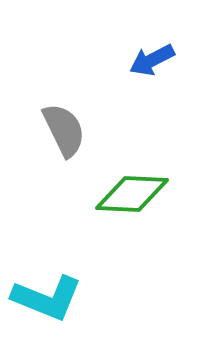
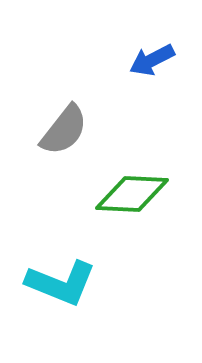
gray semicircle: rotated 64 degrees clockwise
cyan L-shape: moved 14 px right, 15 px up
